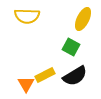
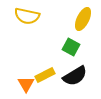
yellow semicircle: rotated 10 degrees clockwise
